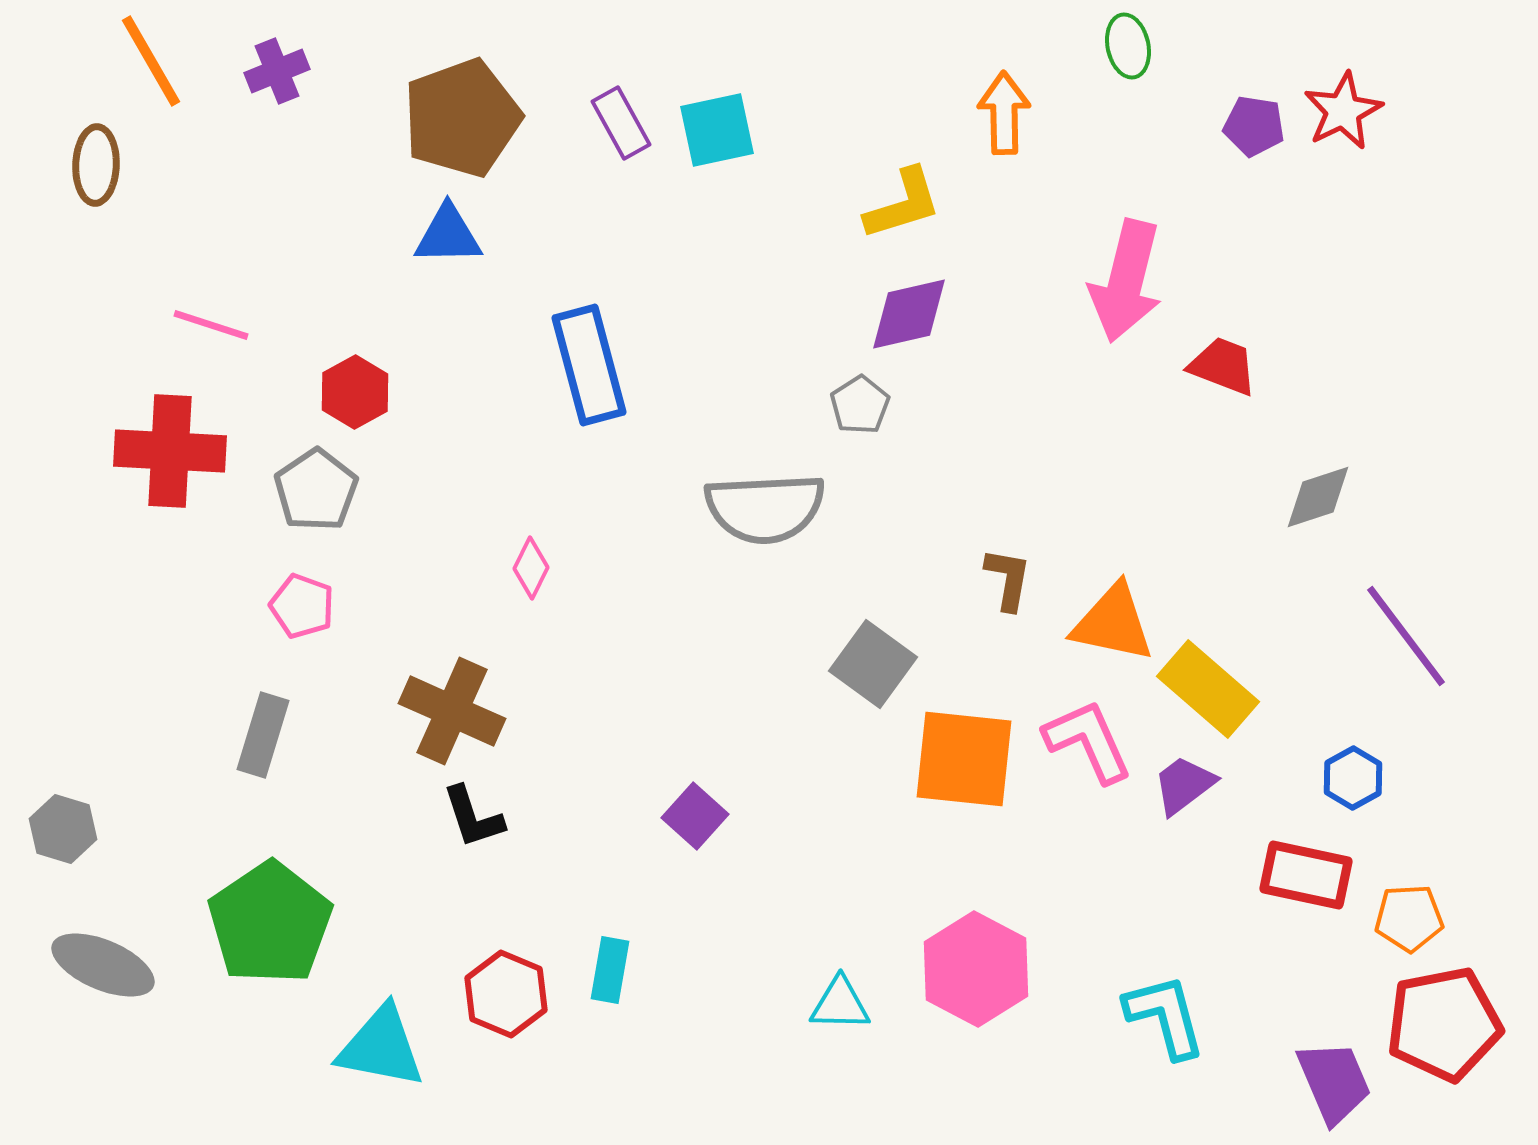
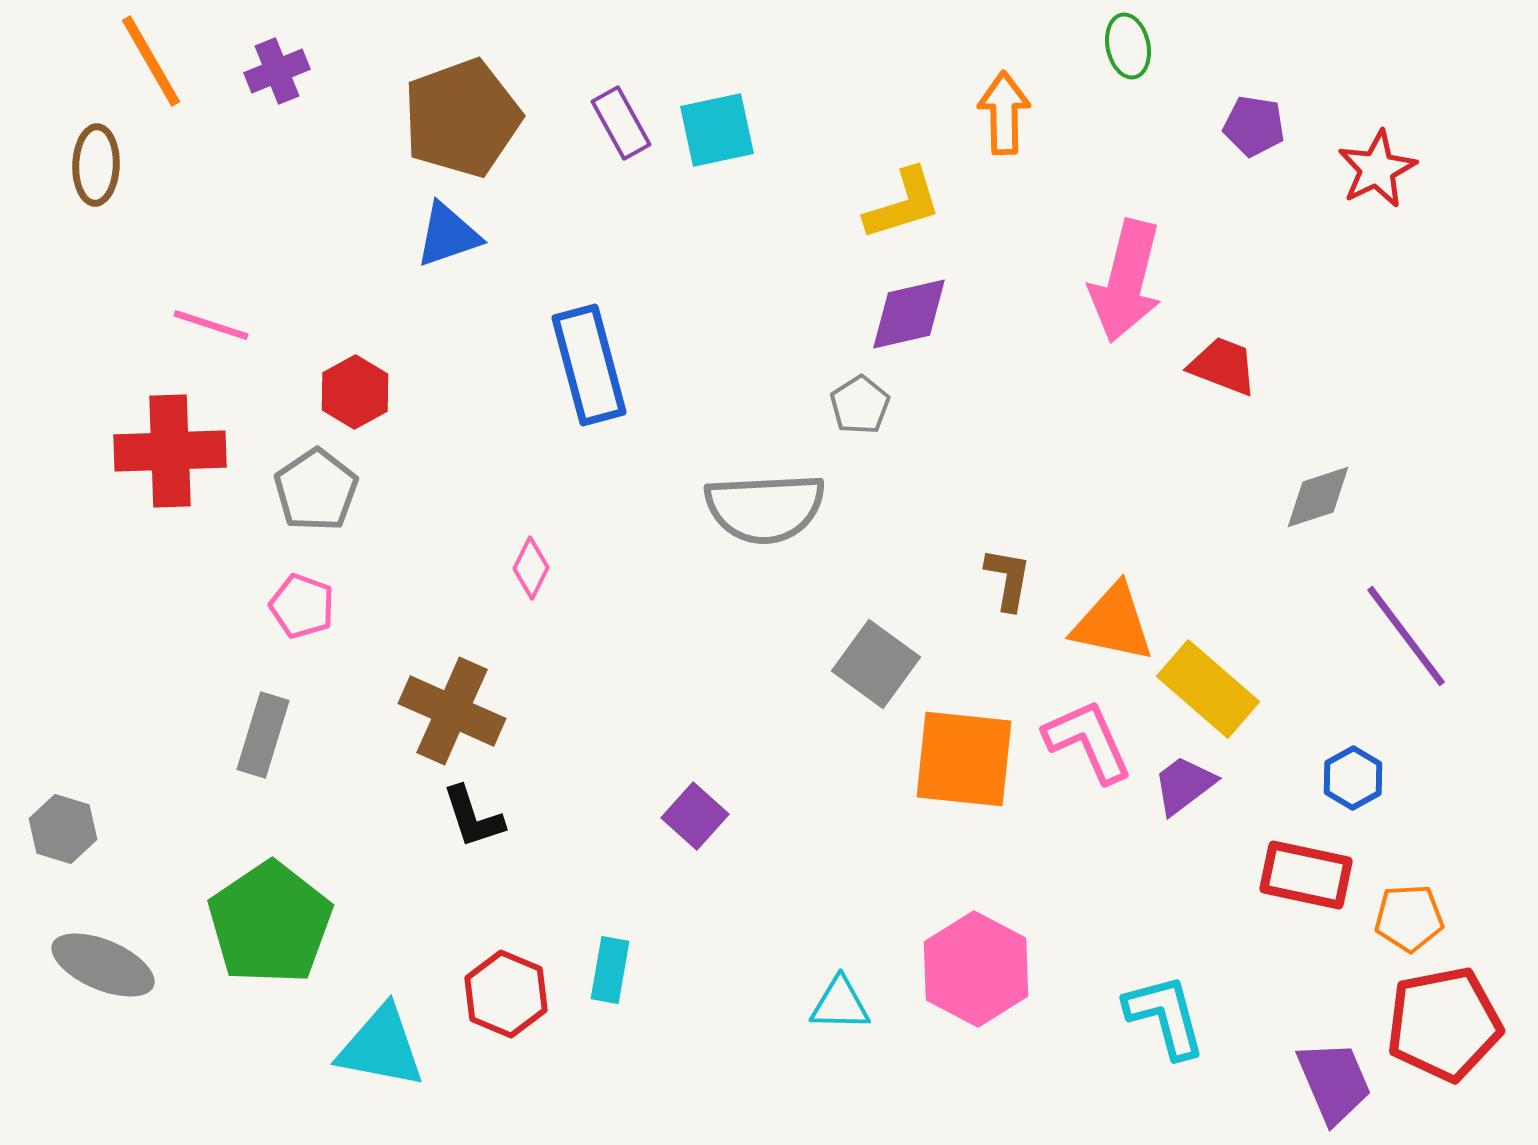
red star at (1343, 111): moved 34 px right, 58 px down
blue triangle at (448, 235): rotated 18 degrees counterclockwise
red cross at (170, 451): rotated 5 degrees counterclockwise
gray square at (873, 664): moved 3 px right
